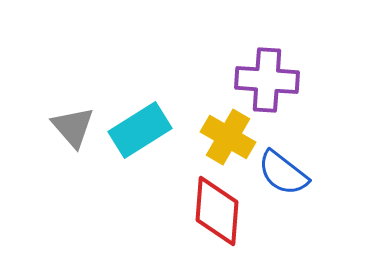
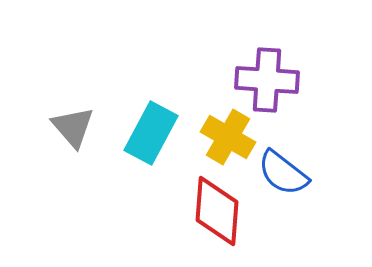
cyan rectangle: moved 11 px right, 3 px down; rotated 30 degrees counterclockwise
